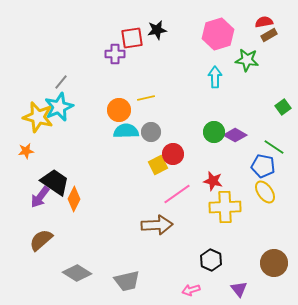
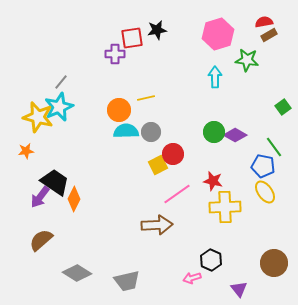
green line: rotated 20 degrees clockwise
pink arrow: moved 1 px right, 12 px up
